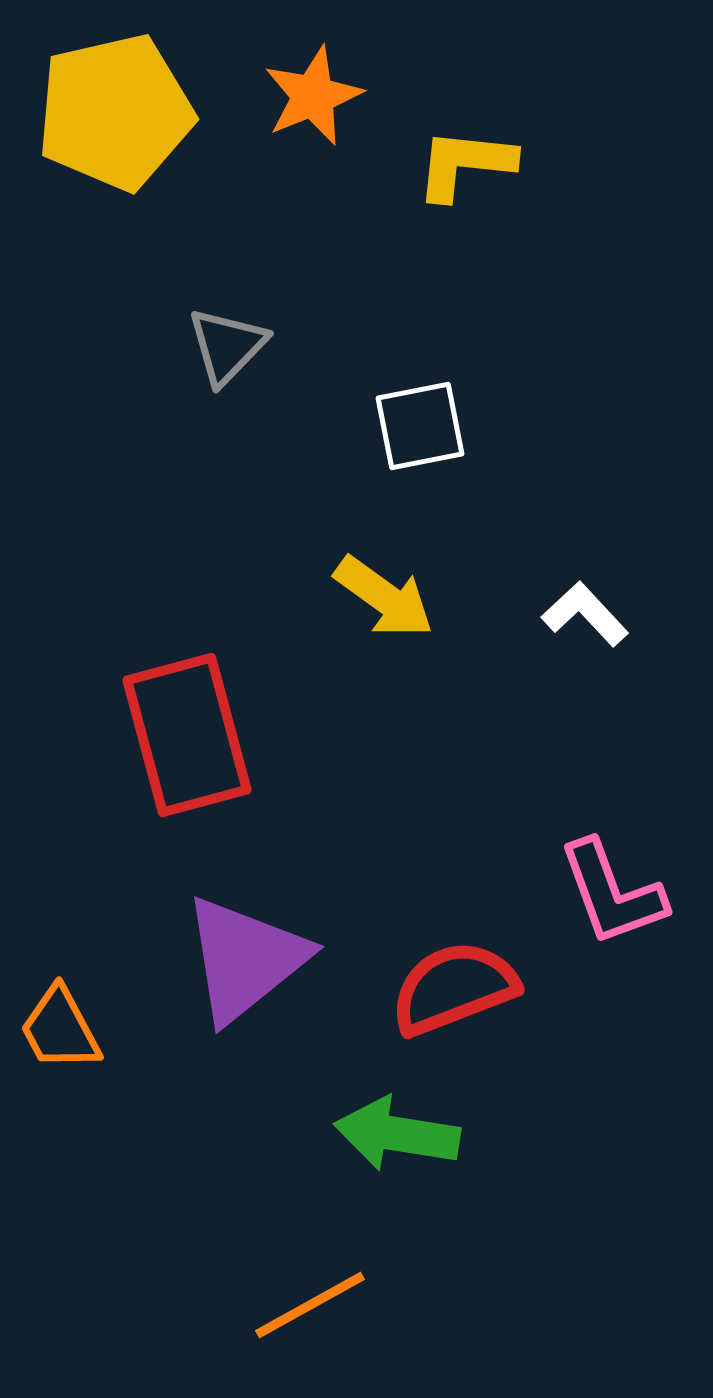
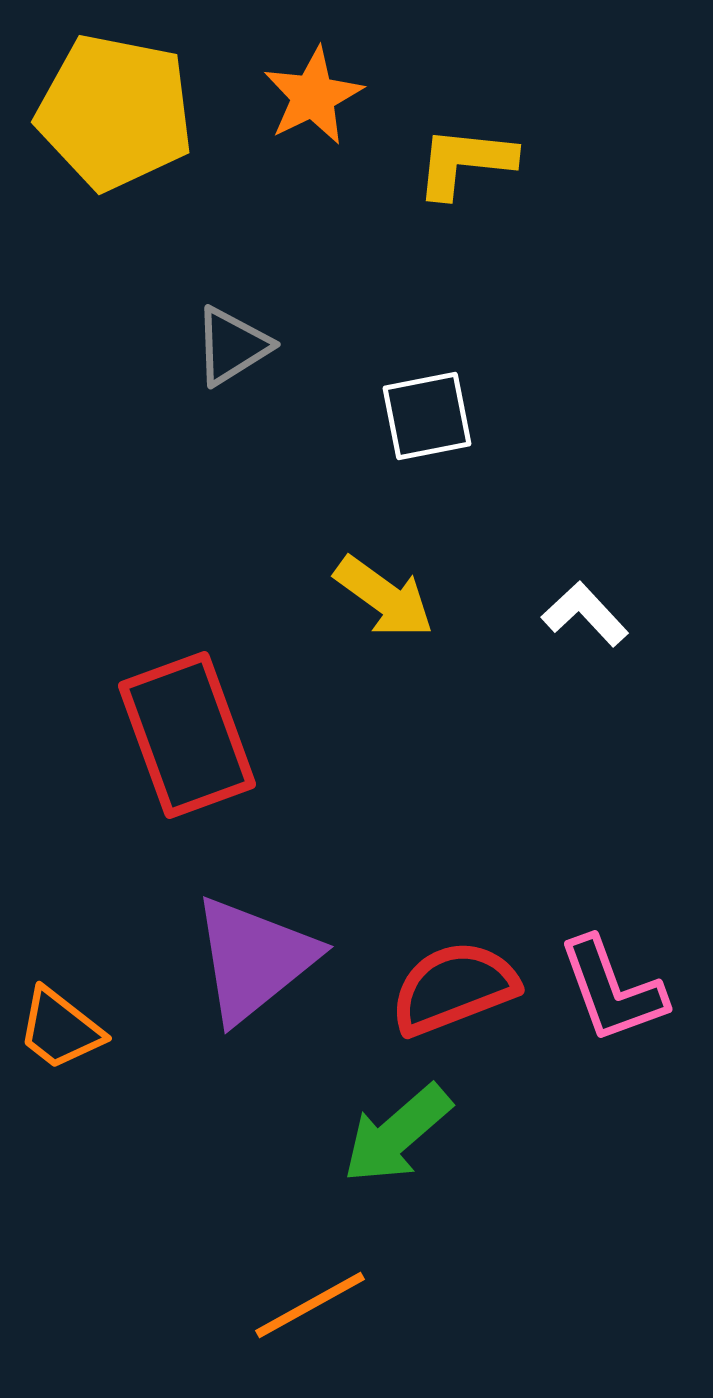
orange star: rotated 4 degrees counterclockwise
yellow pentagon: rotated 24 degrees clockwise
yellow L-shape: moved 2 px up
gray triangle: moved 5 px right; rotated 14 degrees clockwise
white square: moved 7 px right, 10 px up
red rectangle: rotated 5 degrees counterclockwise
pink L-shape: moved 97 px down
purple triangle: moved 9 px right
orange trapezoid: rotated 24 degrees counterclockwise
green arrow: rotated 50 degrees counterclockwise
